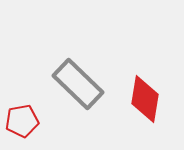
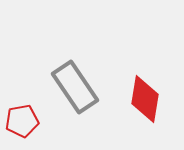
gray rectangle: moved 3 px left, 3 px down; rotated 12 degrees clockwise
